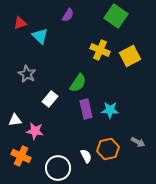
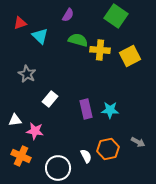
yellow cross: rotated 18 degrees counterclockwise
green semicircle: moved 43 px up; rotated 108 degrees counterclockwise
